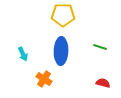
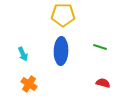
orange cross: moved 15 px left, 5 px down
